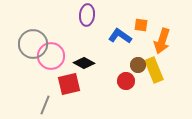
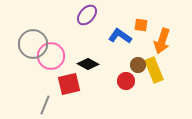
purple ellipse: rotated 35 degrees clockwise
black diamond: moved 4 px right, 1 px down
